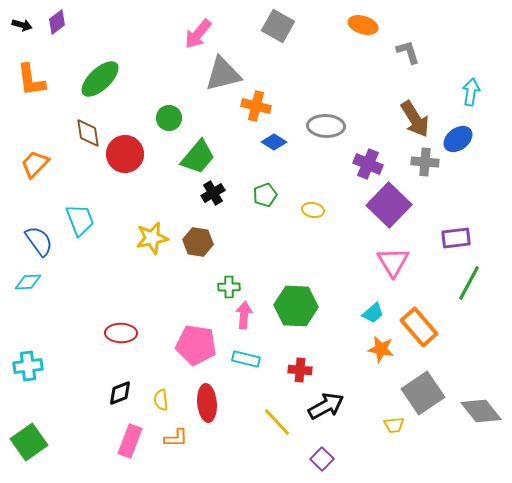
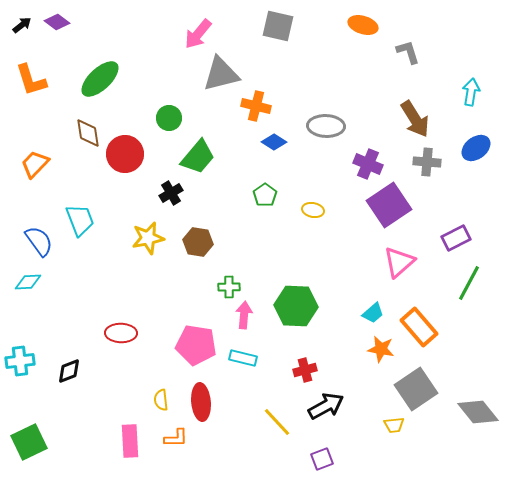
purple diamond at (57, 22): rotated 75 degrees clockwise
black arrow at (22, 25): rotated 54 degrees counterclockwise
gray square at (278, 26): rotated 16 degrees counterclockwise
gray triangle at (223, 74): moved 2 px left
orange L-shape at (31, 80): rotated 9 degrees counterclockwise
blue ellipse at (458, 139): moved 18 px right, 9 px down
gray cross at (425, 162): moved 2 px right
black cross at (213, 193): moved 42 px left
green pentagon at (265, 195): rotated 15 degrees counterclockwise
purple square at (389, 205): rotated 12 degrees clockwise
yellow star at (152, 238): moved 4 px left
purple rectangle at (456, 238): rotated 20 degrees counterclockwise
pink triangle at (393, 262): moved 6 px right; rotated 20 degrees clockwise
cyan rectangle at (246, 359): moved 3 px left, 1 px up
cyan cross at (28, 366): moved 8 px left, 5 px up
red cross at (300, 370): moved 5 px right; rotated 20 degrees counterclockwise
black diamond at (120, 393): moved 51 px left, 22 px up
gray square at (423, 393): moved 7 px left, 4 px up
red ellipse at (207, 403): moved 6 px left, 1 px up
gray diamond at (481, 411): moved 3 px left, 1 px down
pink rectangle at (130, 441): rotated 24 degrees counterclockwise
green square at (29, 442): rotated 9 degrees clockwise
purple square at (322, 459): rotated 25 degrees clockwise
